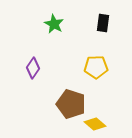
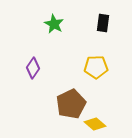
brown pentagon: rotated 28 degrees clockwise
